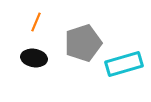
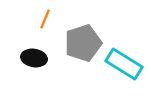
orange line: moved 9 px right, 3 px up
cyan rectangle: rotated 48 degrees clockwise
